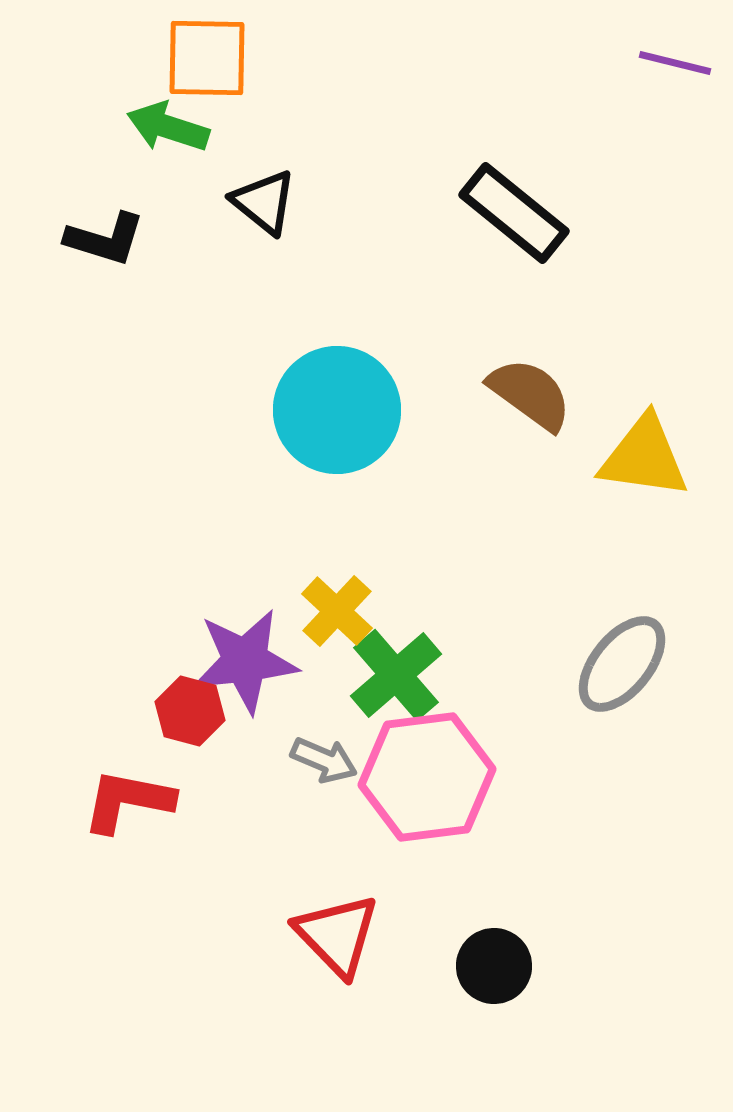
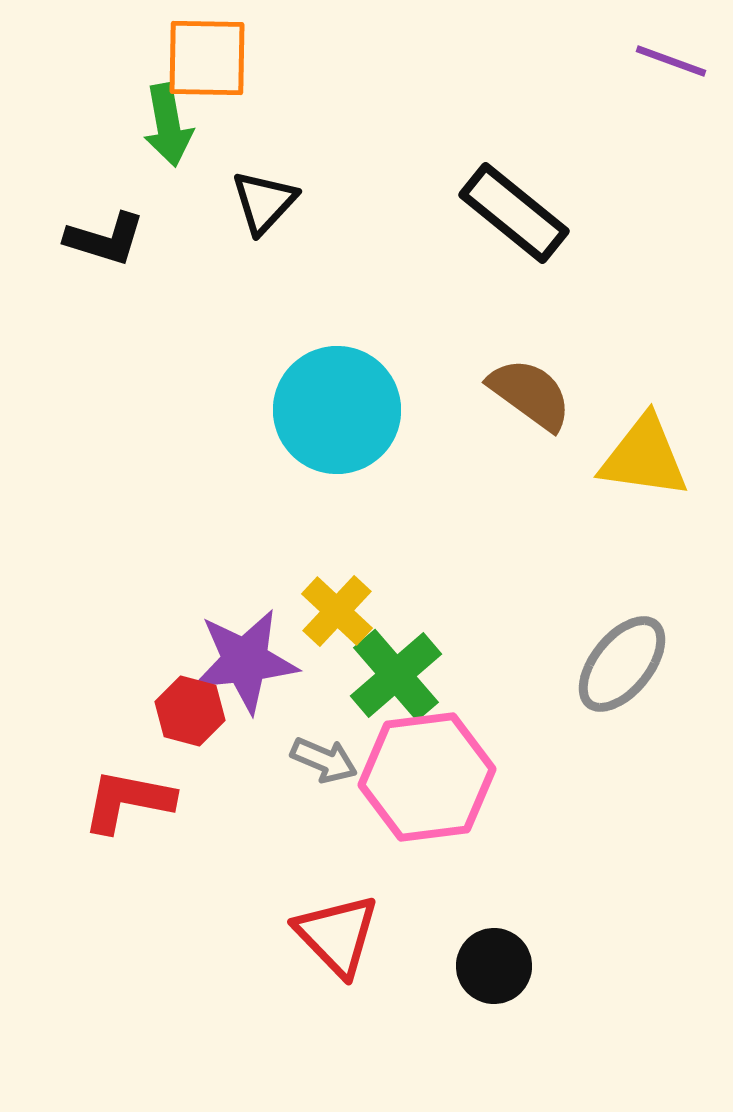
purple line: moved 4 px left, 2 px up; rotated 6 degrees clockwise
green arrow: moved 2 px up; rotated 118 degrees counterclockwise
black triangle: rotated 34 degrees clockwise
